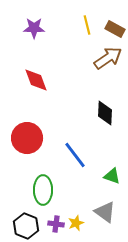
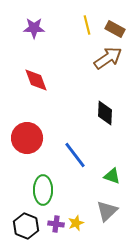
gray triangle: moved 2 px right, 1 px up; rotated 40 degrees clockwise
